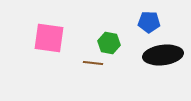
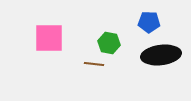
pink square: rotated 8 degrees counterclockwise
black ellipse: moved 2 px left
brown line: moved 1 px right, 1 px down
